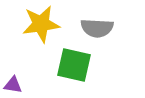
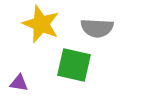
yellow star: rotated 30 degrees clockwise
purple triangle: moved 6 px right, 2 px up
